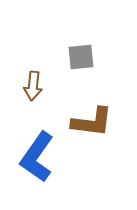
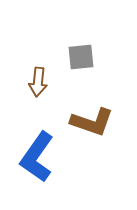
brown arrow: moved 5 px right, 4 px up
brown L-shape: rotated 12 degrees clockwise
